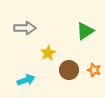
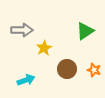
gray arrow: moved 3 px left, 2 px down
yellow star: moved 4 px left, 5 px up
brown circle: moved 2 px left, 1 px up
